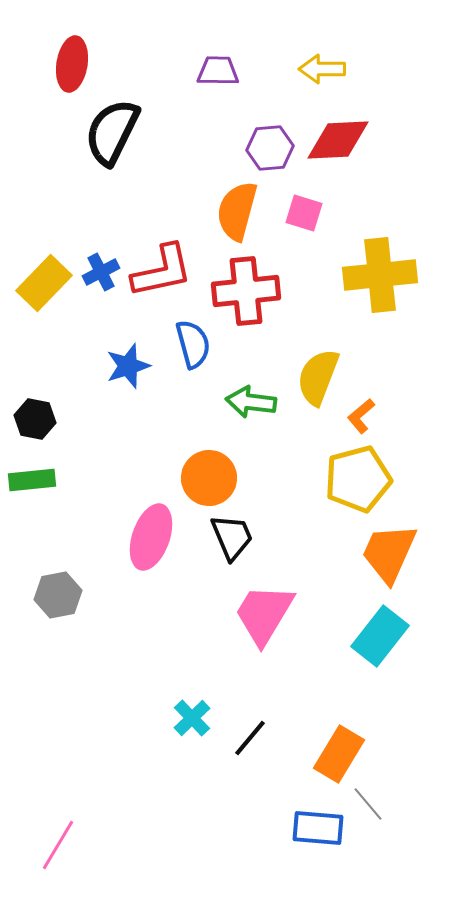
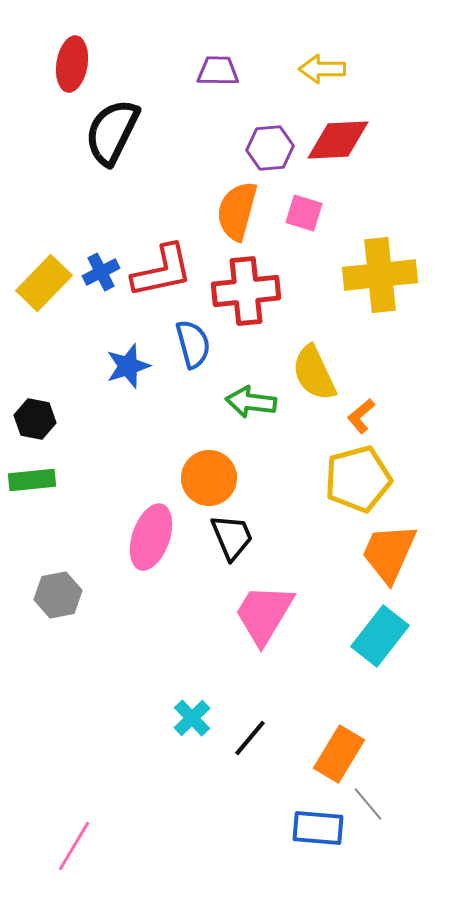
yellow semicircle: moved 4 px left, 4 px up; rotated 46 degrees counterclockwise
pink line: moved 16 px right, 1 px down
